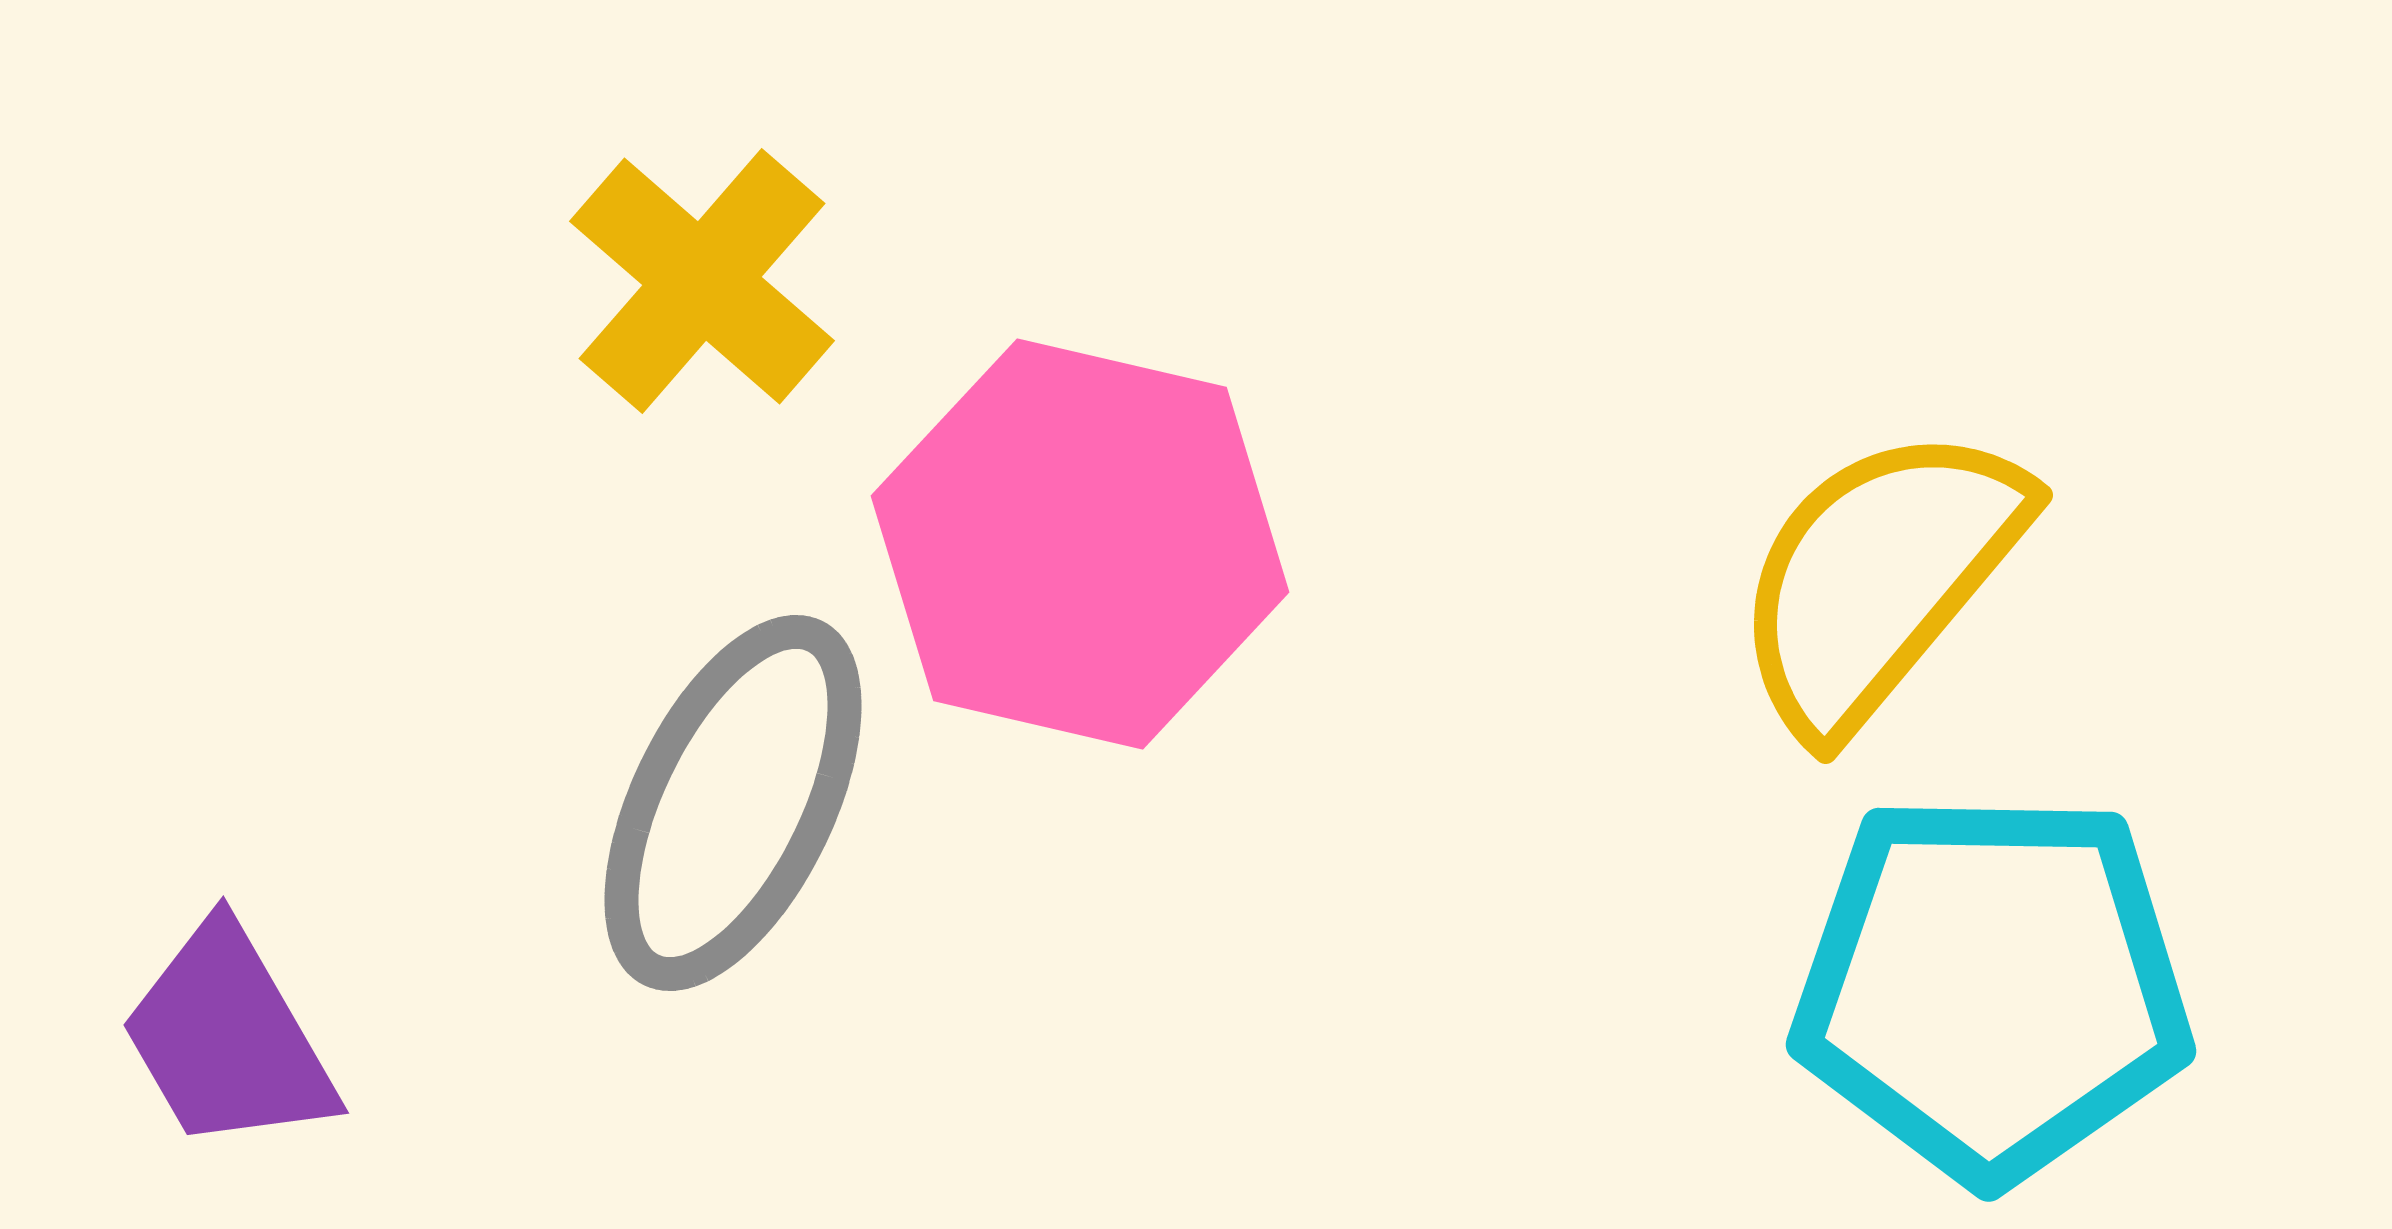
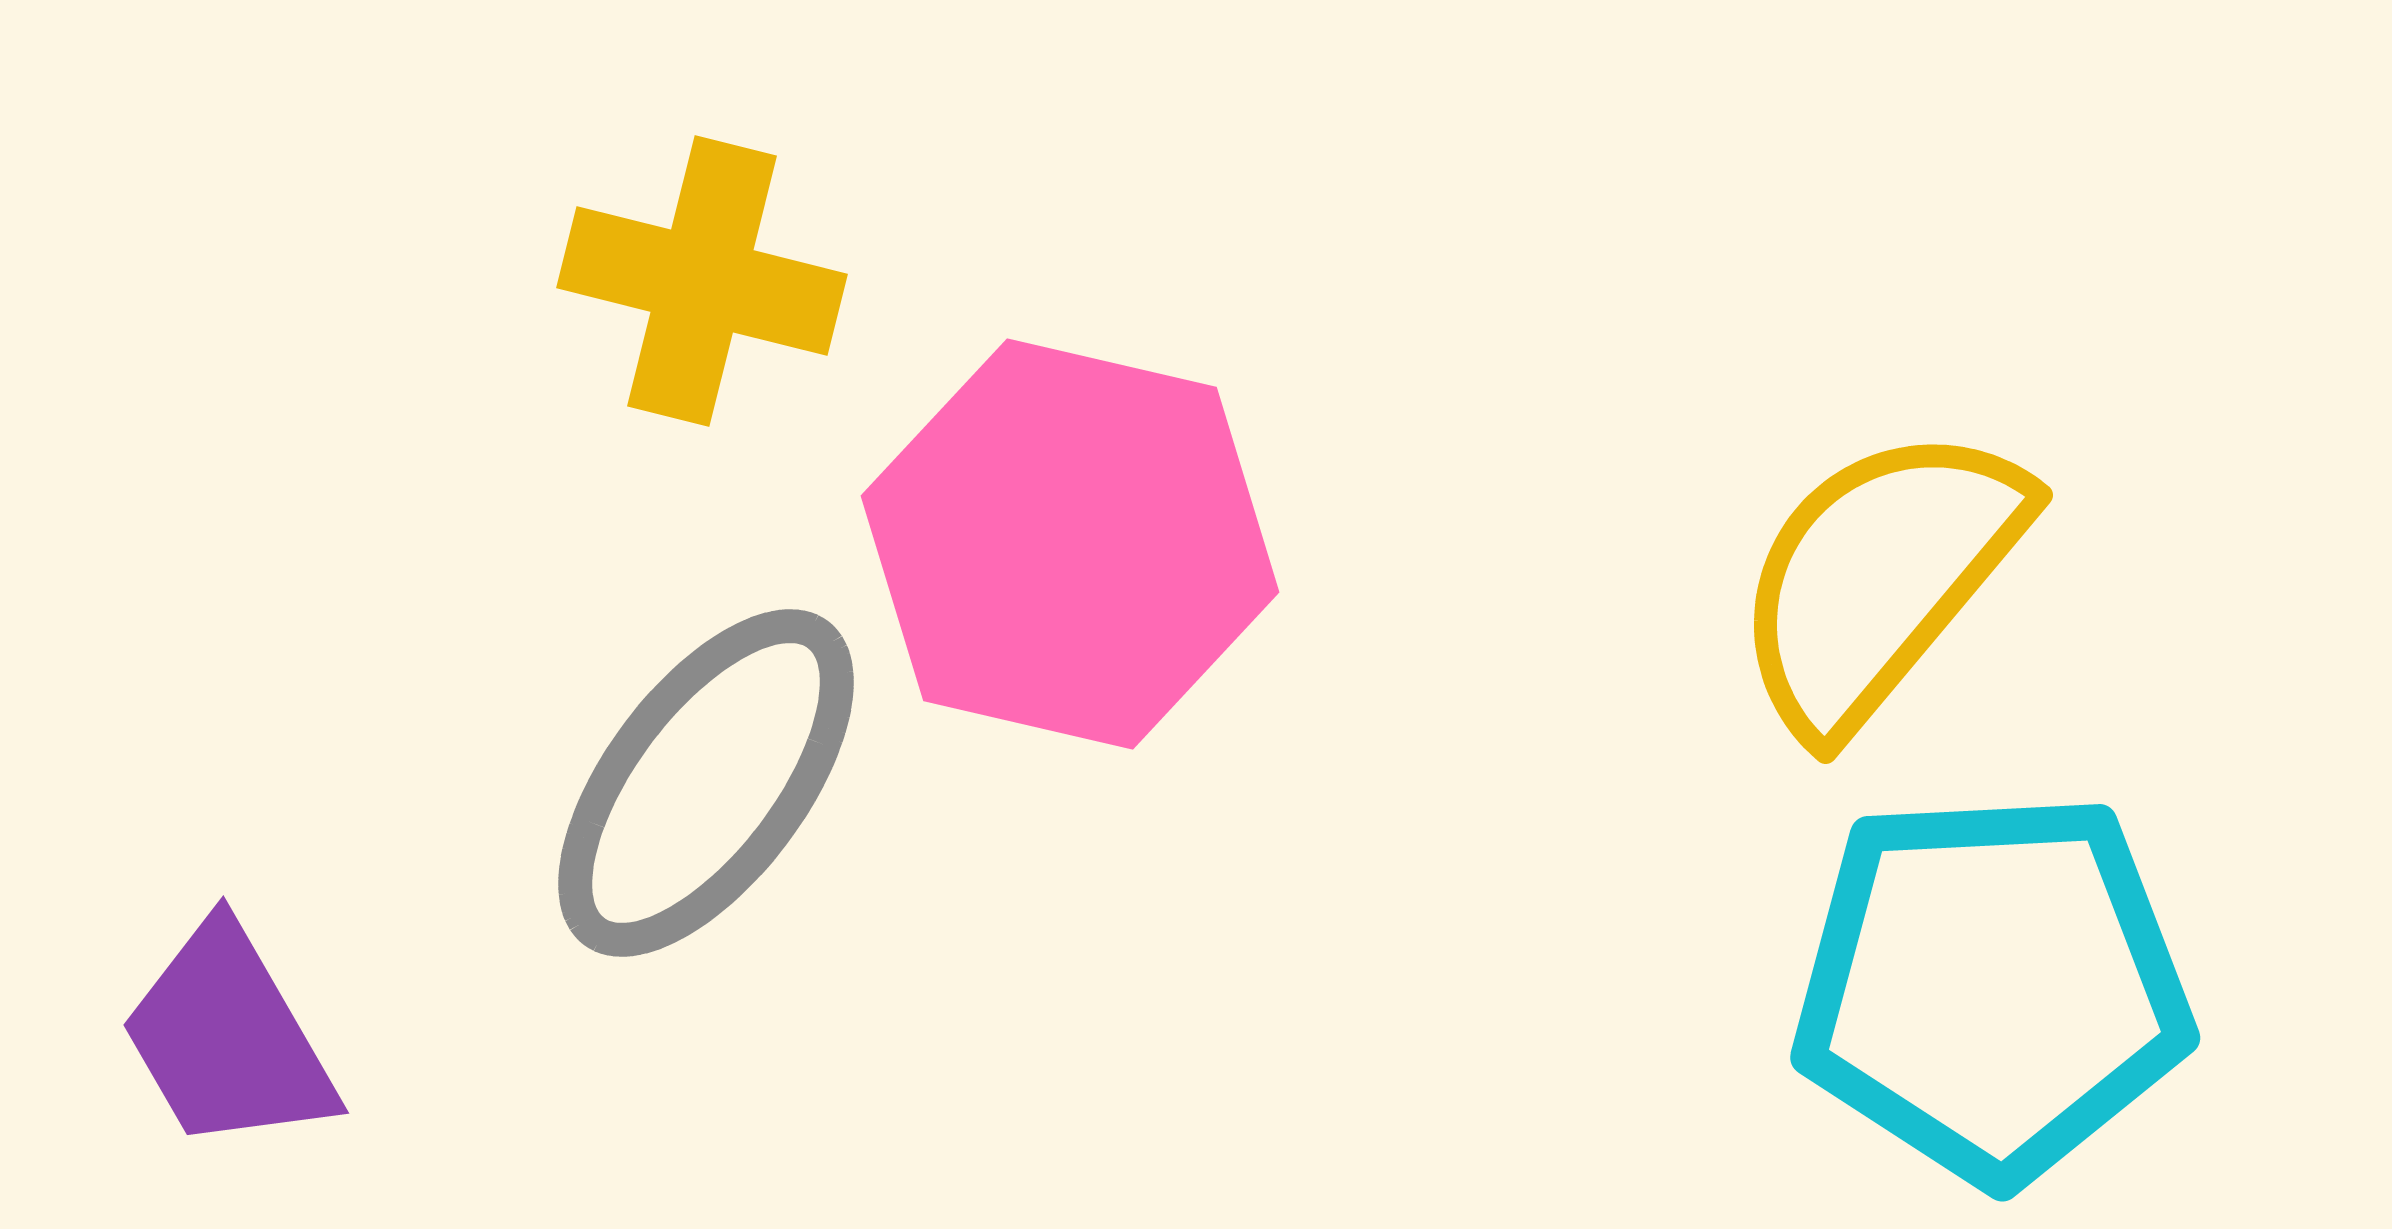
yellow cross: rotated 27 degrees counterclockwise
pink hexagon: moved 10 px left
gray ellipse: moved 27 px left, 20 px up; rotated 11 degrees clockwise
cyan pentagon: rotated 4 degrees counterclockwise
